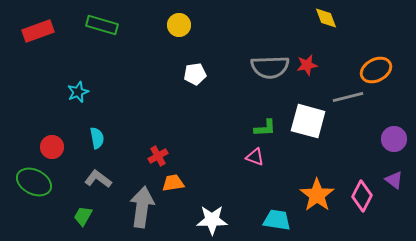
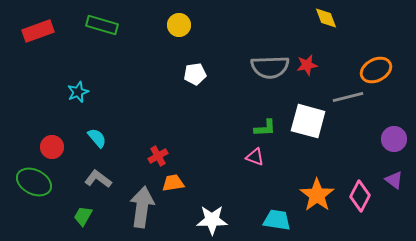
cyan semicircle: rotated 30 degrees counterclockwise
pink diamond: moved 2 px left
